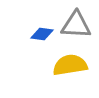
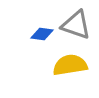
gray triangle: rotated 16 degrees clockwise
